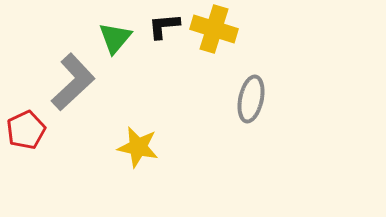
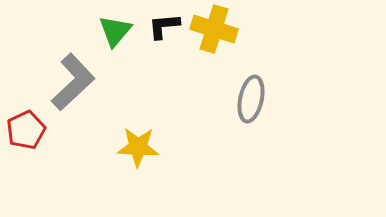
green triangle: moved 7 px up
yellow star: rotated 9 degrees counterclockwise
